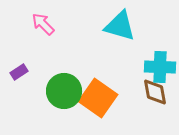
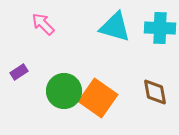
cyan triangle: moved 5 px left, 1 px down
cyan cross: moved 39 px up
